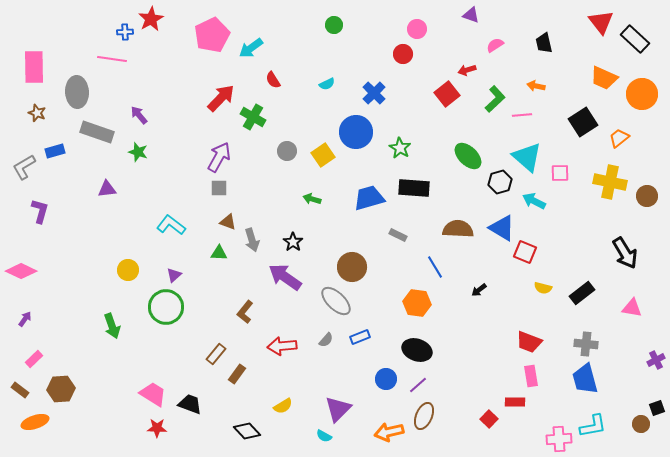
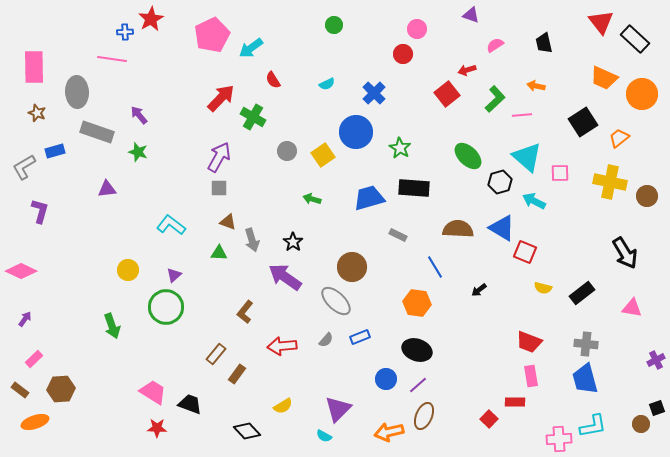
pink trapezoid at (153, 394): moved 2 px up
